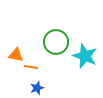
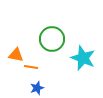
green circle: moved 4 px left, 3 px up
cyan star: moved 2 px left, 2 px down
